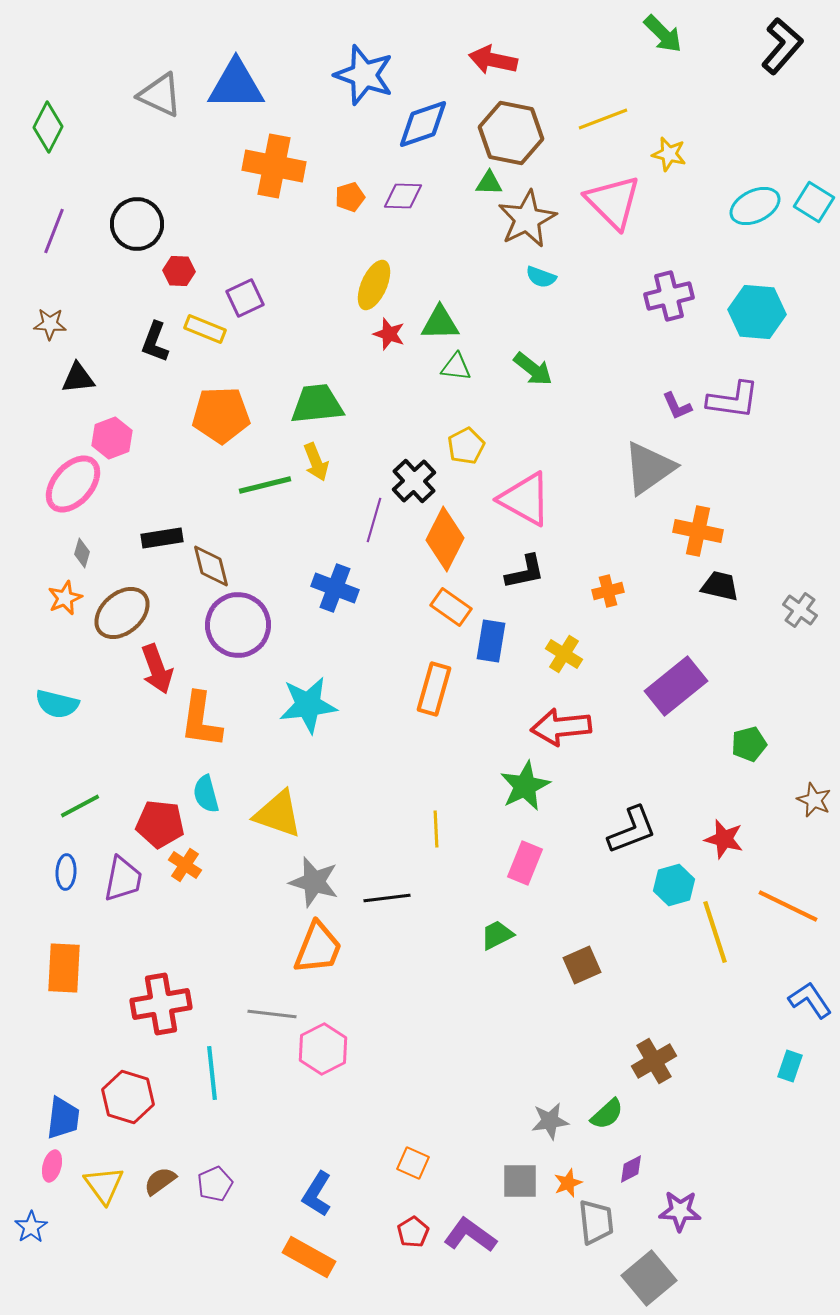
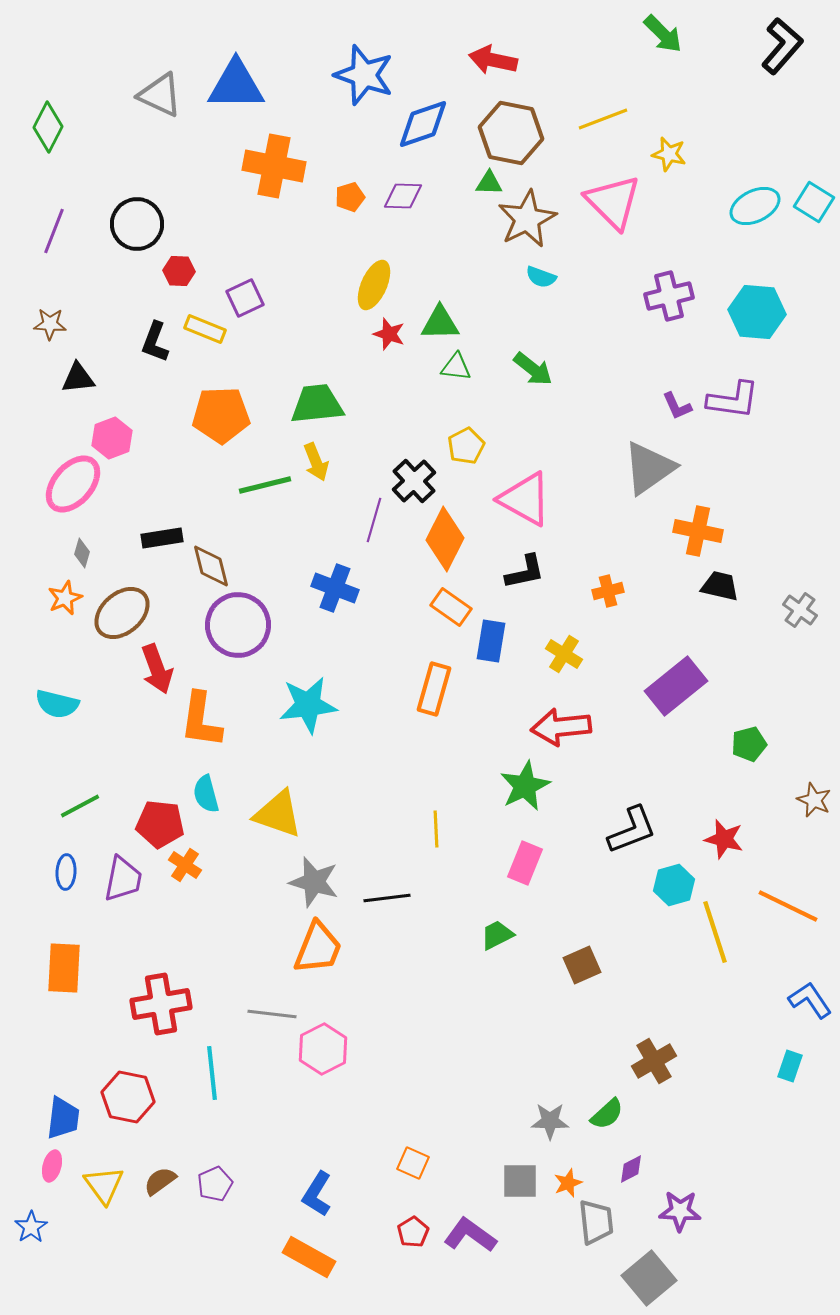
red hexagon at (128, 1097): rotated 6 degrees counterclockwise
gray star at (550, 1121): rotated 9 degrees clockwise
